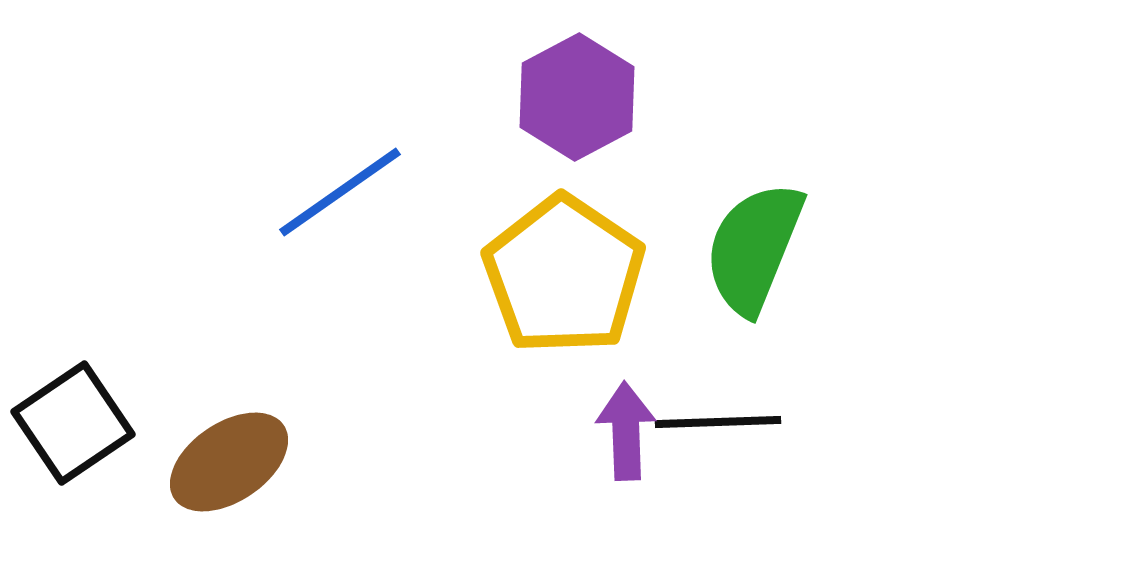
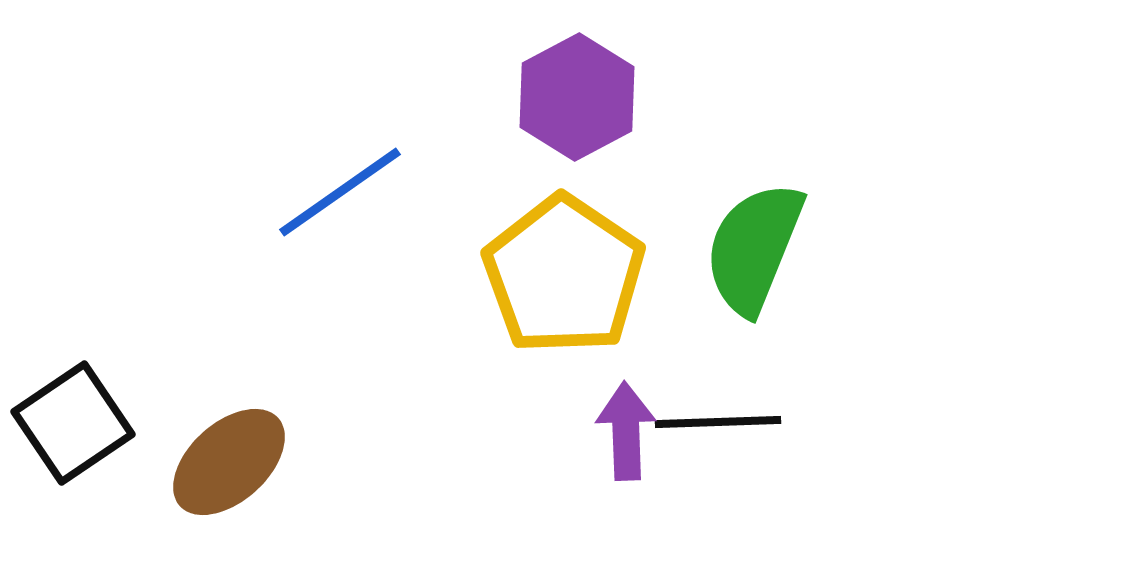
brown ellipse: rotated 8 degrees counterclockwise
